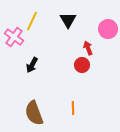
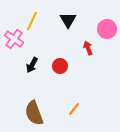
pink circle: moved 1 px left
pink cross: moved 2 px down
red circle: moved 22 px left, 1 px down
orange line: moved 1 px right, 1 px down; rotated 40 degrees clockwise
